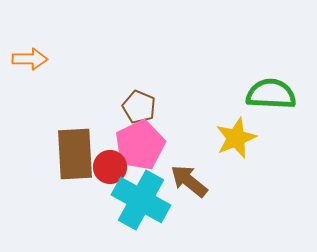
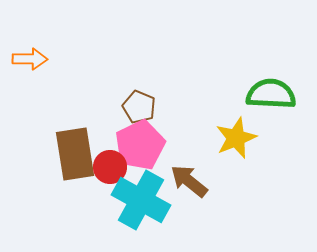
brown rectangle: rotated 6 degrees counterclockwise
